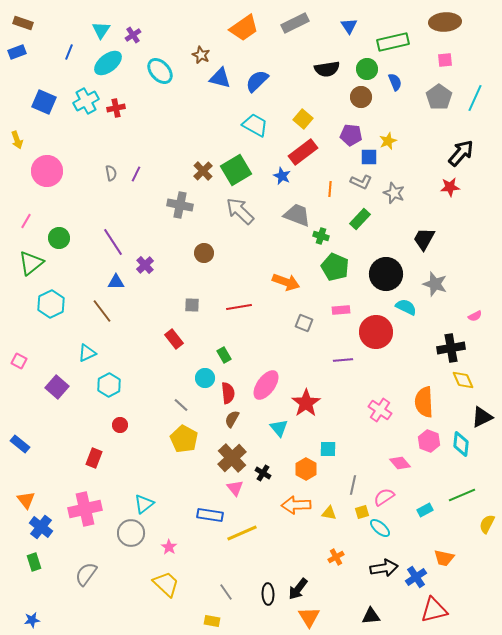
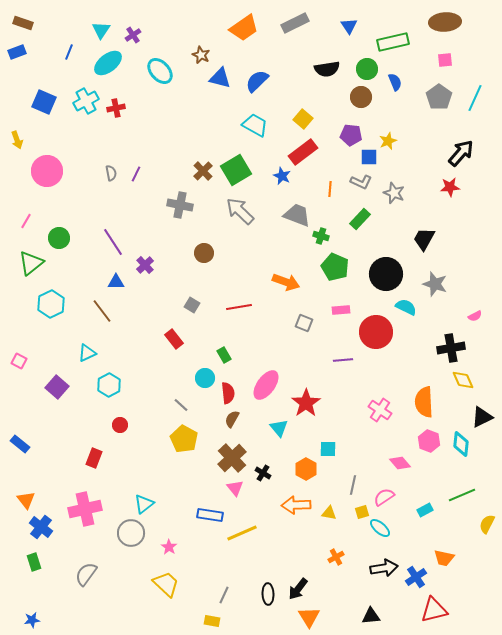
gray square at (192, 305): rotated 28 degrees clockwise
gray line at (226, 592): moved 2 px left, 3 px down; rotated 60 degrees clockwise
